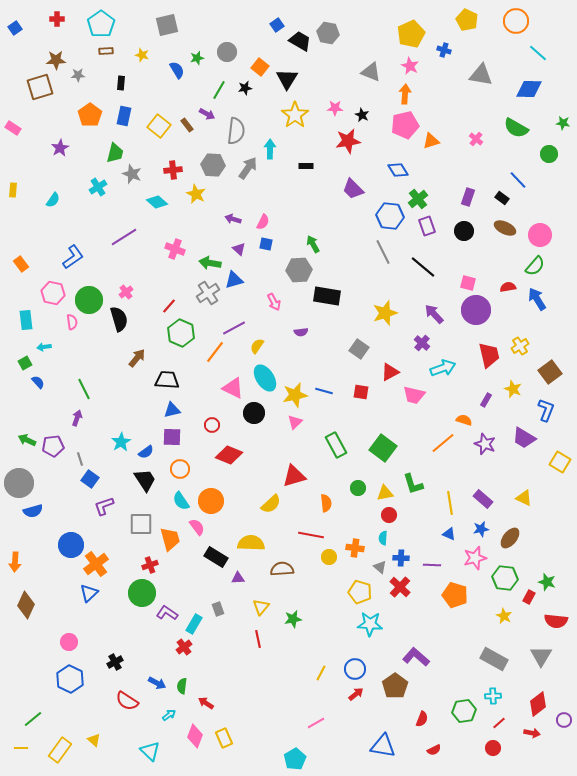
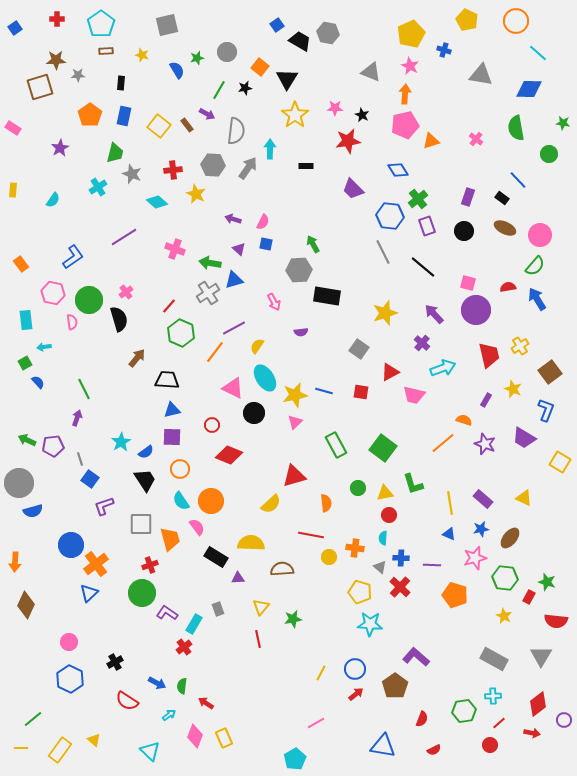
green semicircle at (516, 128): rotated 50 degrees clockwise
red circle at (493, 748): moved 3 px left, 3 px up
